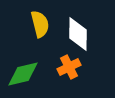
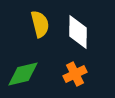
white diamond: moved 2 px up
orange cross: moved 6 px right, 7 px down
